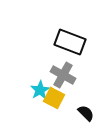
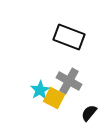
black rectangle: moved 1 px left, 5 px up
gray cross: moved 6 px right, 6 px down
black semicircle: moved 3 px right; rotated 96 degrees counterclockwise
